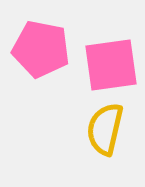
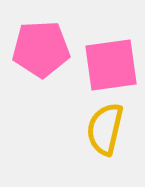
pink pentagon: rotated 14 degrees counterclockwise
